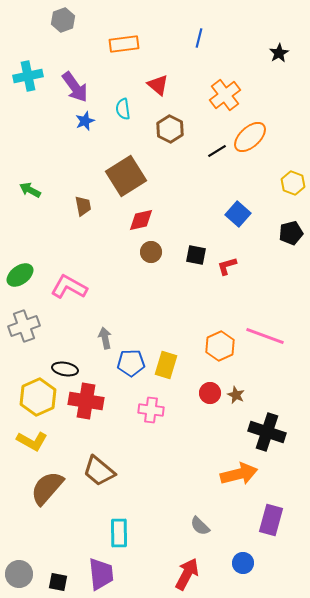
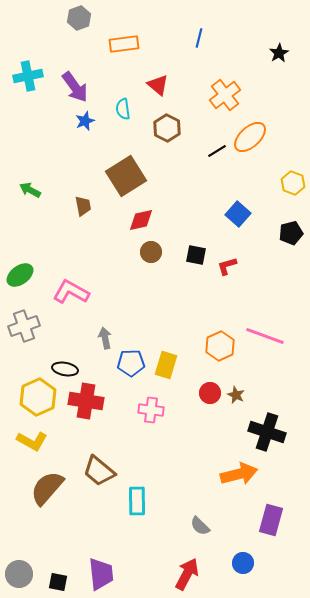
gray hexagon at (63, 20): moved 16 px right, 2 px up
brown hexagon at (170, 129): moved 3 px left, 1 px up
pink L-shape at (69, 287): moved 2 px right, 5 px down
cyan rectangle at (119, 533): moved 18 px right, 32 px up
